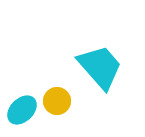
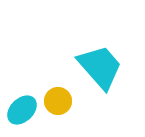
yellow circle: moved 1 px right
